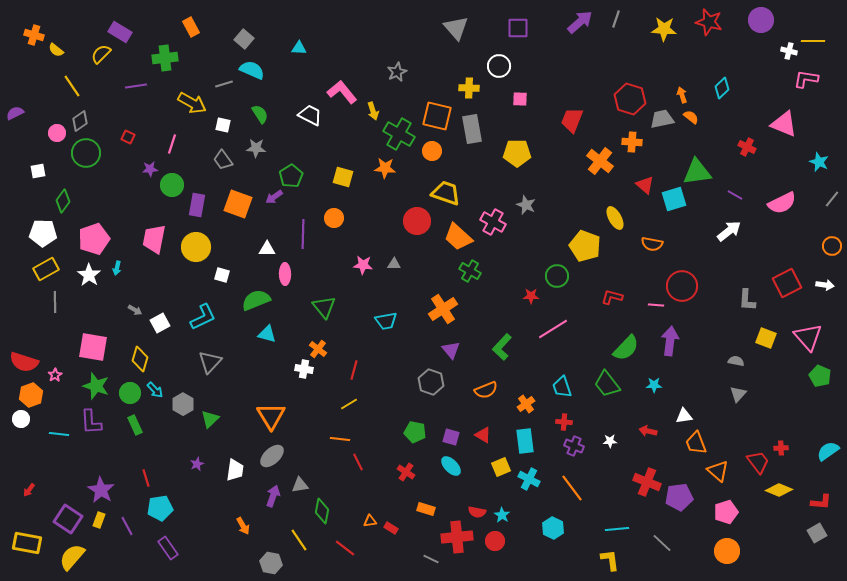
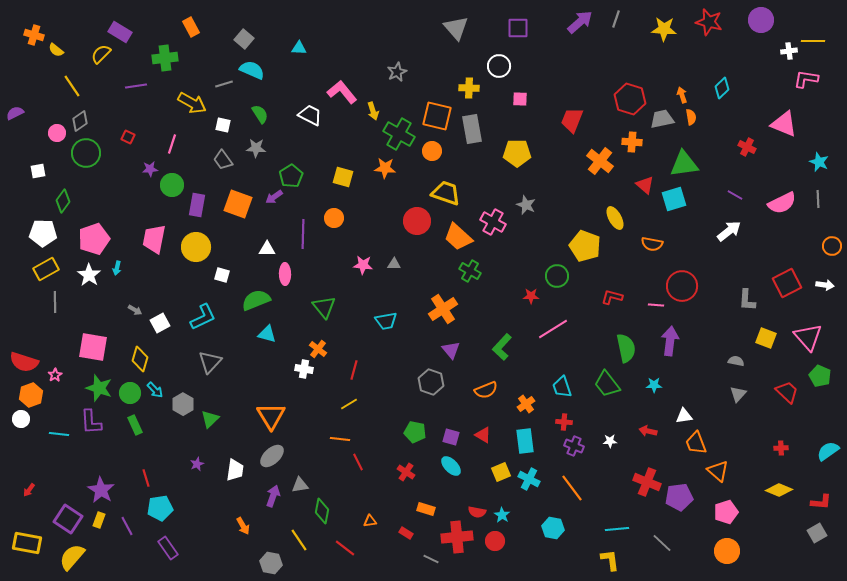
white cross at (789, 51): rotated 21 degrees counterclockwise
orange semicircle at (691, 117): rotated 42 degrees clockwise
green triangle at (697, 172): moved 13 px left, 8 px up
gray line at (832, 199): moved 14 px left; rotated 42 degrees counterclockwise
green semicircle at (626, 348): rotated 56 degrees counterclockwise
green star at (96, 386): moved 3 px right, 2 px down
red trapezoid at (758, 462): moved 29 px right, 70 px up; rotated 10 degrees counterclockwise
yellow square at (501, 467): moved 5 px down
red rectangle at (391, 528): moved 15 px right, 5 px down
cyan hexagon at (553, 528): rotated 15 degrees counterclockwise
